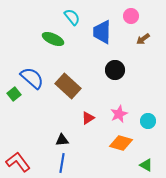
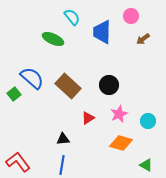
black circle: moved 6 px left, 15 px down
black triangle: moved 1 px right, 1 px up
blue line: moved 2 px down
